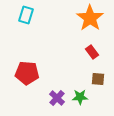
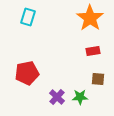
cyan rectangle: moved 2 px right, 2 px down
red rectangle: moved 1 px right, 1 px up; rotated 64 degrees counterclockwise
red pentagon: rotated 15 degrees counterclockwise
purple cross: moved 1 px up
